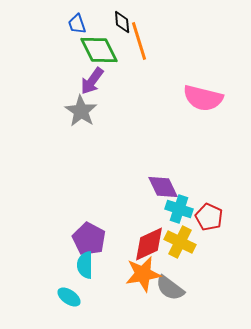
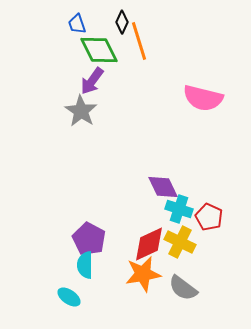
black diamond: rotated 30 degrees clockwise
gray semicircle: moved 13 px right
